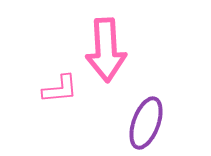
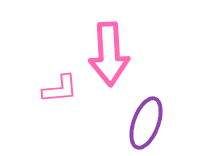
pink arrow: moved 3 px right, 4 px down
